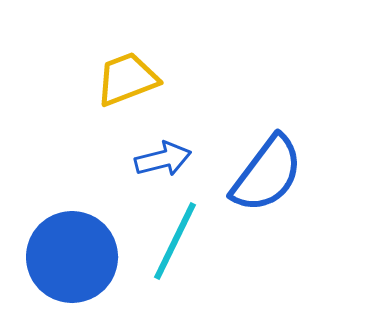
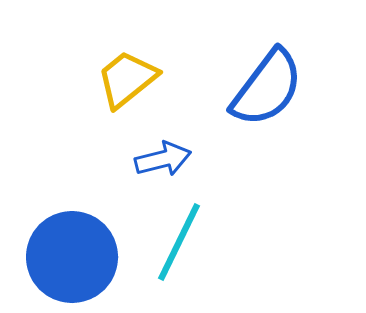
yellow trapezoid: rotated 18 degrees counterclockwise
blue semicircle: moved 86 px up
cyan line: moved 4 px right, 1 px down
